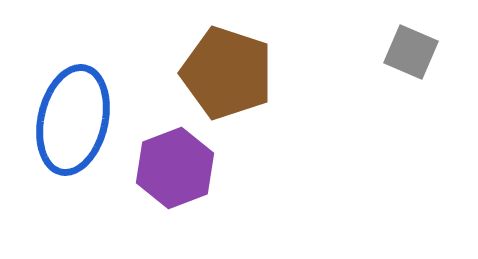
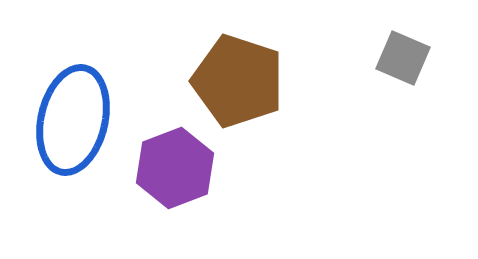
gray square: moved 8 px left, 6 px down
brown pentagon: moved 11 px right, 8 px down
